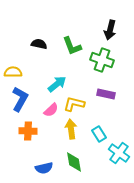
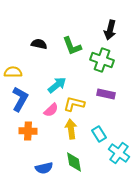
cyan arrow: moved 1 px down
